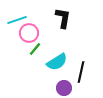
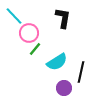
cyan line: moved 3 px left, 4 px up; rotated 66 degrees clockwise
